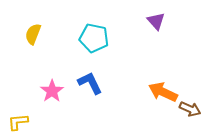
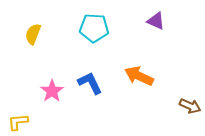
purple triangle: rotated 24 degrees counterclockwise
cyan pentagon: moved 10 px up; rotated 8 degrees counterclockwise
orange arrow: moved 24 px left, 16 px up
brown arrow: moved 3 px up
